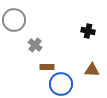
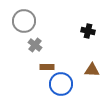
gray circle: moved 10 px right, 1 px down
